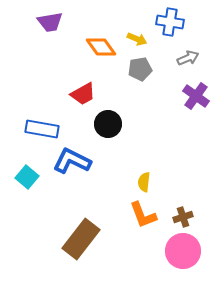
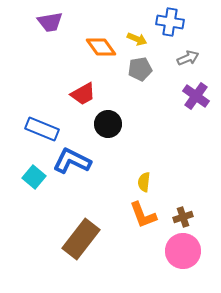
blue rectangle: rotated 12 degrees clockwise
cyan square: moved 7 px right
